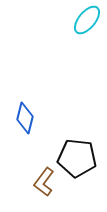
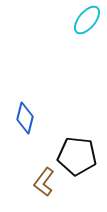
black pentagon: moved 2 px up
